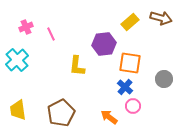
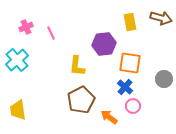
yellow rectangle: rotated 60 degrees counterclockwise
pink line: moved 1 px up
brown pentagon: moved 20 px right, 13 px up
